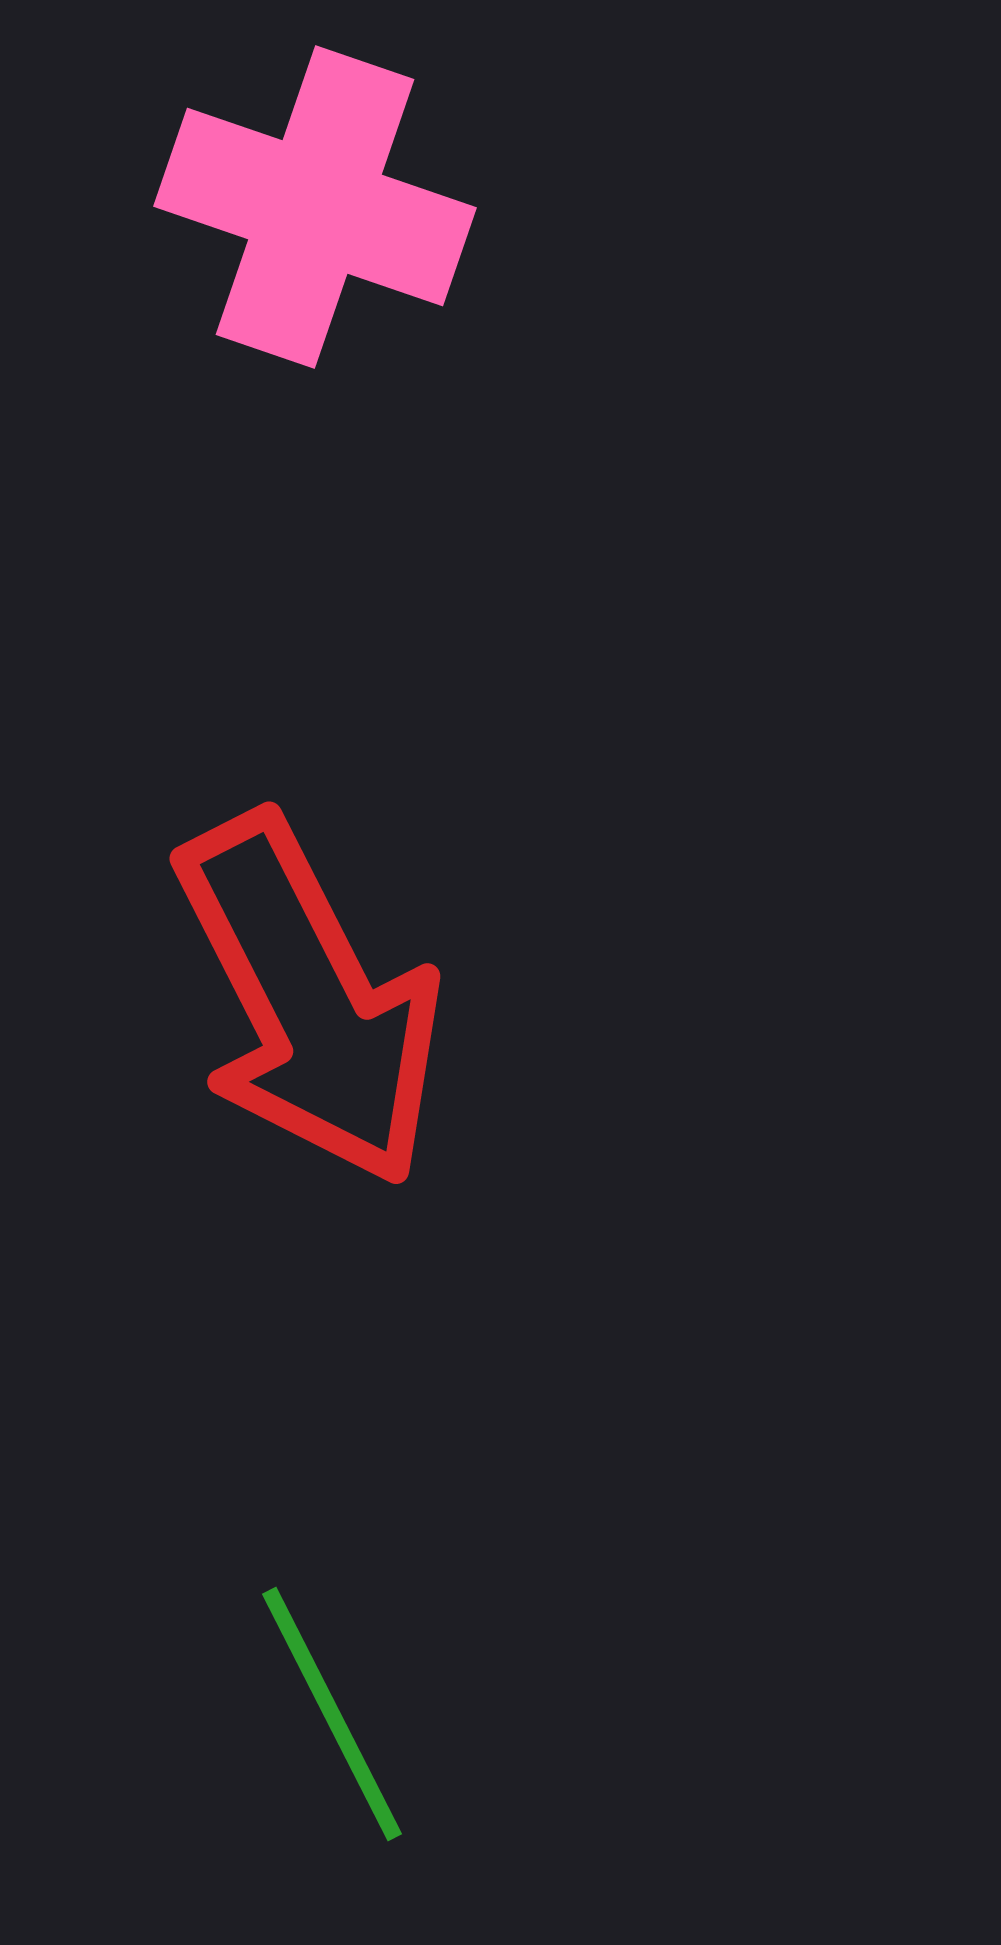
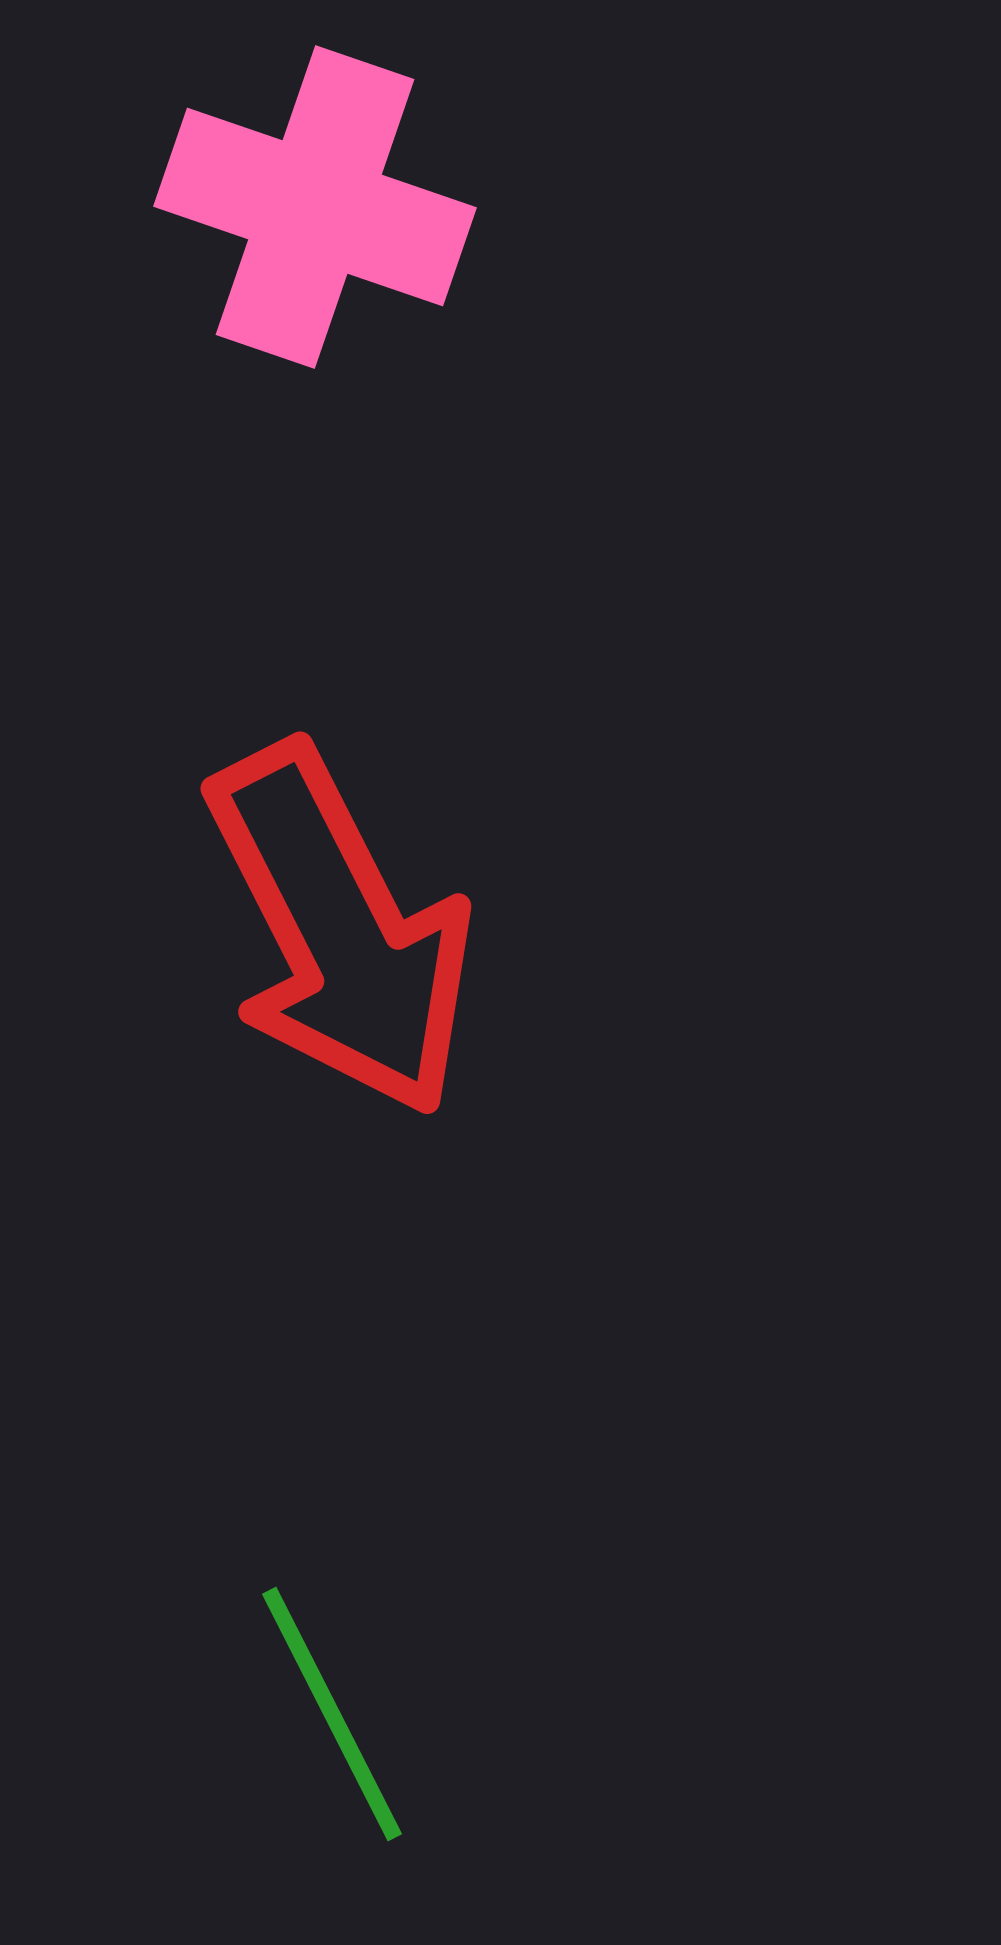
red arrow: moved 31 px right, 70 px up
